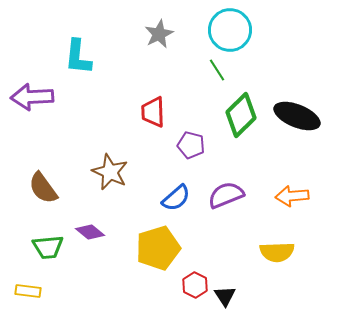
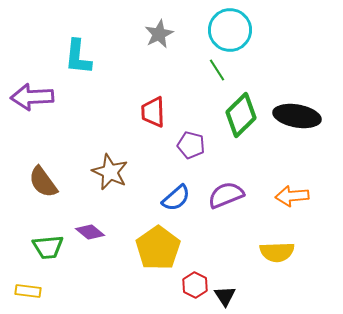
black ellipse: rotated 12 degrees counterclockwise
brown semicircle: moved 6 px up
yellow pentagon: rotated 18 degrees counterclockwise
